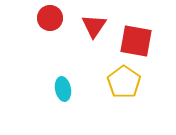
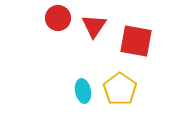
red circle: moved 8 px right
yellow pentagon: moved 4 px left, 7 px down
cyan ellipse: moved 20 px right, 2 px down
